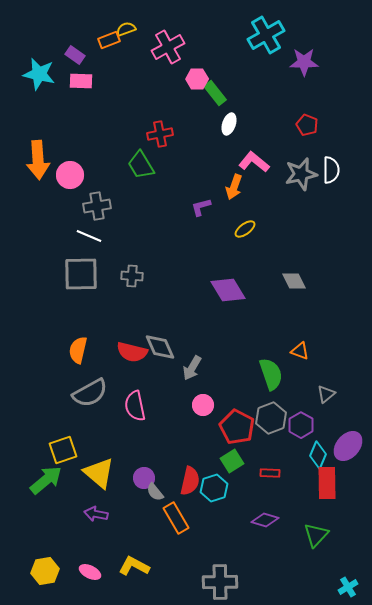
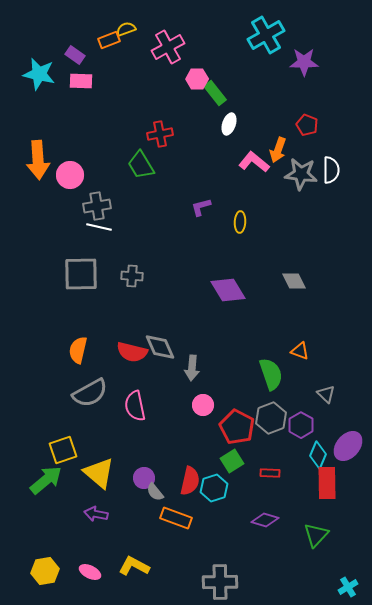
gray star at (301, 174): rotated 20 degrees clockwise
orange arrow at (234, 187): moved 44 px right, 37 px up
yellow ellipse at (245, 229): moved 5 px left, 7 px up; rotated 50 degrees counterclockwise
white line at (89, 236): moved 10 px right, 9 px up; rotated 10 degrees counterclockwise
gray arrow at (192, 368): rotated 25 degrees counterclockwise
gray triangle at (326, 394): rotated 36 degrees counterclockwise
orange rectangle at (176, 518): rotated 40 degrees counterclockwise
